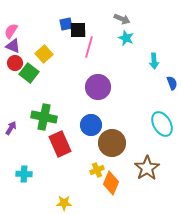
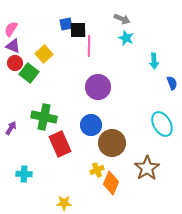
pink semicircle: moved 2 px up
pink line: moved 1 px up; rotated 15 degrees counterclockwise
